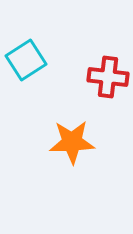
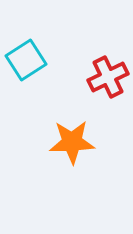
red cross: rotated 33 degrees counterclockwise
